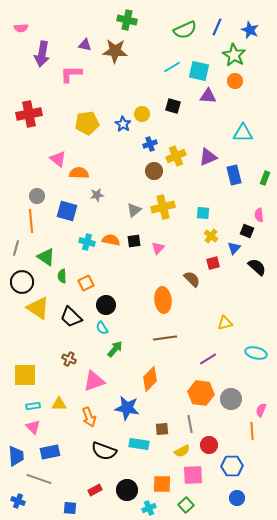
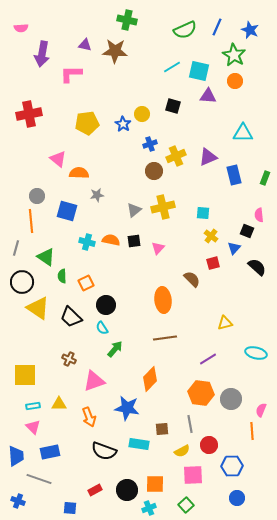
orange square at (162, 484): moved 7 px left
